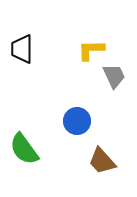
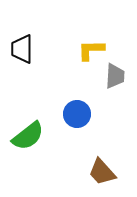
gray trapezoid: moved 1 px right; rotated 28 degrees clockwise
blue circle: moved 7 px up
green semicircle: moved 4 px right, 13 px up; rotated 92 degrees counterclockwise
brown trapezoid: moved 11 px down
